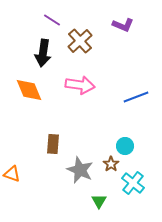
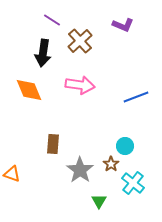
gray star: rotated 12 degrees clockwise
